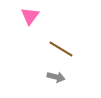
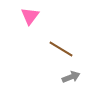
gray arrow: moved 15 px right; rotated 36 degrees counterclockwise
